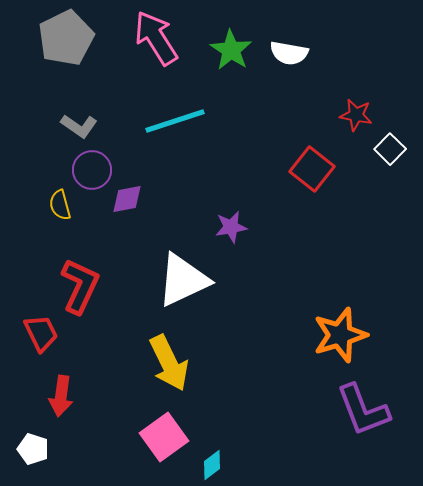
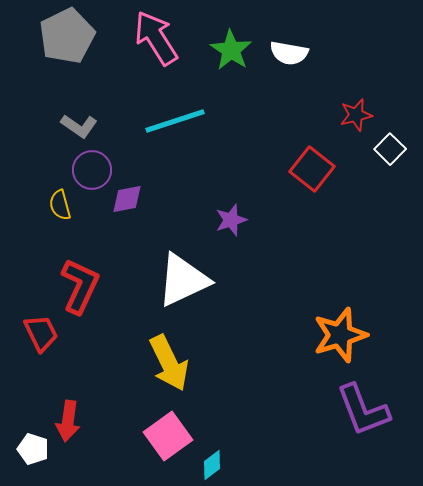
gray pentagon: moved 1 px right, 2 px up
red star: rotated 24 degrees counterclockwise
purple star: moved 7 px up; rotated 8 degrees counterclockwise
red arrow: moved 7 px right, 25 px down
pink square: moved 4 px right, 1 px up
